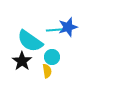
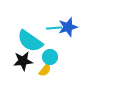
cyan line: moved 2 px up
cyan circle: moved 2 px left
black star: moved 1 px right; rotated 30 degrees clockwise
yellow semicircle: moved 2 px left, 1 px up; rotated 48 degrees clockwise
